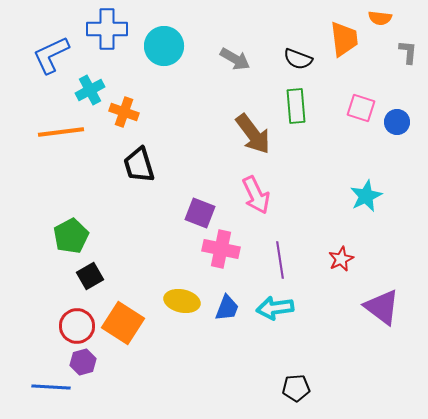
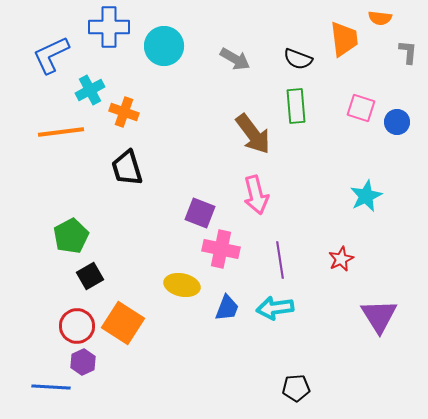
blue cross: moved 2 px right, 2 px up
black trapezoid: moved 12 px left, 3 px down
pink arrow: rotated 12 degrees clockwise
yellow ellipse: moved 16 px up
purple triangle: moved 3 px left, 9 px down; rotated 21 degrees clockwise
purple hexagon: rotated 10 degrees counterclockwise
